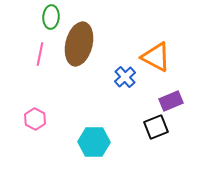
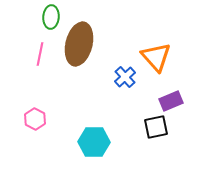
orange triangle: rotated 20 degrees clockwise
black square: rotated 10 degrees clockwise
